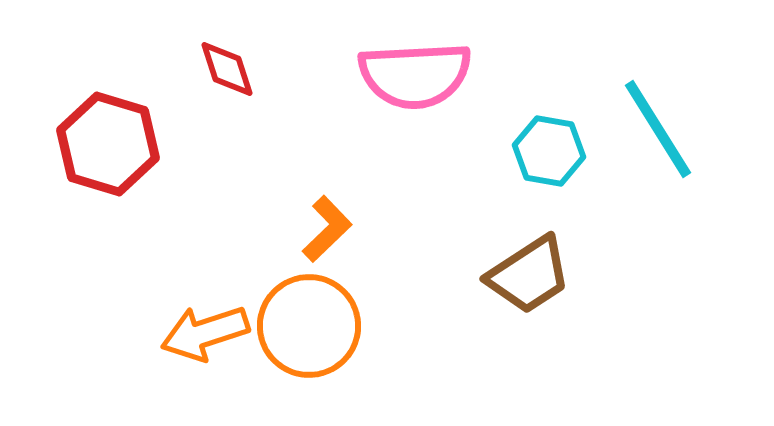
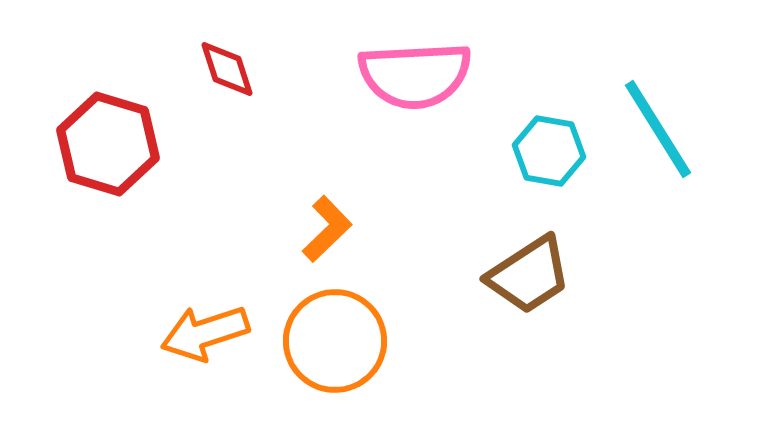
orange circle: moved 26 px right, 15 px down
